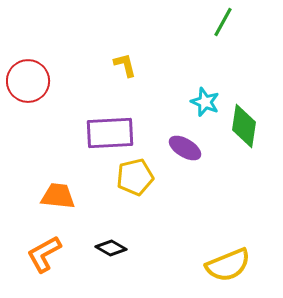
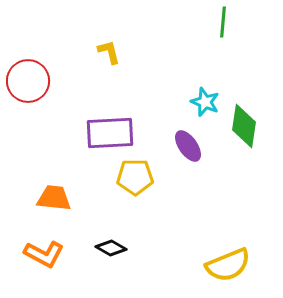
green line: rotated 24 degrees counterclockwise
yellow L-shape: moved 16 px left, 13 px up
purple ellipse: moved 3 px right, 2 px up; rotated 24 degrees clockwise
yellow pentagon: rotated 12 degrees clockwise
orange trapezoid: moved 4 px left, 2 px down
orange L-shape: rotated 123 degrees counterclockwise
